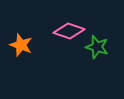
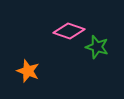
orange star: moved 7 px right, 26 px down
